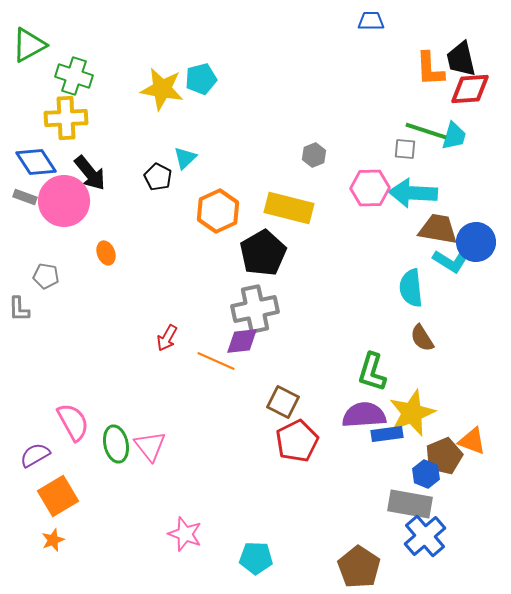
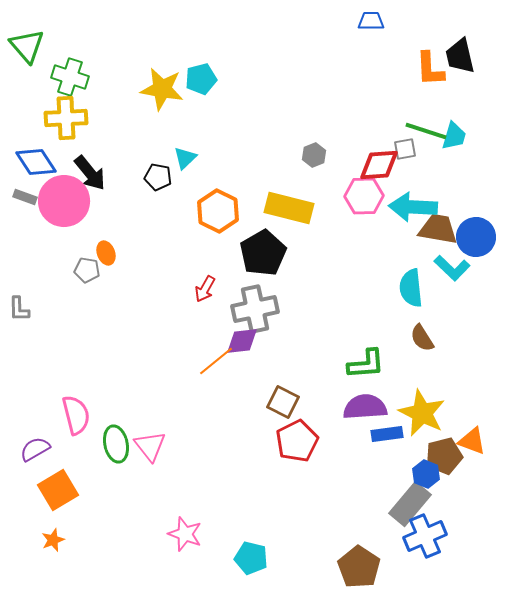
green triangle at (29, 45): moved 2 px left, 1 px down; rotated 42 degrees counterclockwise
black trapezoid at (461, 59): moved 1 px left, 3 px up
green cross at (74, 76): moved 4 px left, 1 px down
red diamond at (470, 89): moved 91 px left, 76 px down
gray square at (405, 149): rotated 15 degrees counterclockwise
black pentagon at (158, 177): rotated 16 degrees counterclockwise
pink hexagon at (370, 188): moved 6 px left, 8 px down
cyan arrow at (413, 193): moved 14 px down
orange hexagon at (218, 211): rotated 9 degrees counterclockwise
blue circle at (476, 242): moved 5 px up
cyan L-shape at (451, 261): moved 1 px right, 7 px down; rotated 12 degrees clockwise
gray pentagon at (46, 276): moved 41 px right, 6 px up
red arrow at (167, 338): moved 38 px right, 49 px up
orange line at (216, 361): rotated 63 degrees counterclockwise
green L-shape at (372, 372): moved 6 px left, 8 px up; rotated 111 degrees counterclockwise
yellow star at (412, 413): moved 10 px right; rotated 24 degrees counterclockwise
purple semicircle at (364, 415): moved 1 px right, 8 px up
pink semicircle at (73, 422): moved 3 px right, 7 px up; rotated 15 degrees clockwise
purple semicircle at (35, 455): moved 6 px up
brown pentagon at (444, 456): rotated 9 degrees clockwise
orange square at (58, 496): moved 6 px up
gray rectangle at (410, 504): rotated 60 degrees counterclockwise
blue cross at (425, 536): rotated 18 degrees clockwise
cyan pentagon at (256, 558): moved 5 px left; rotated 12 degrees clockwise
